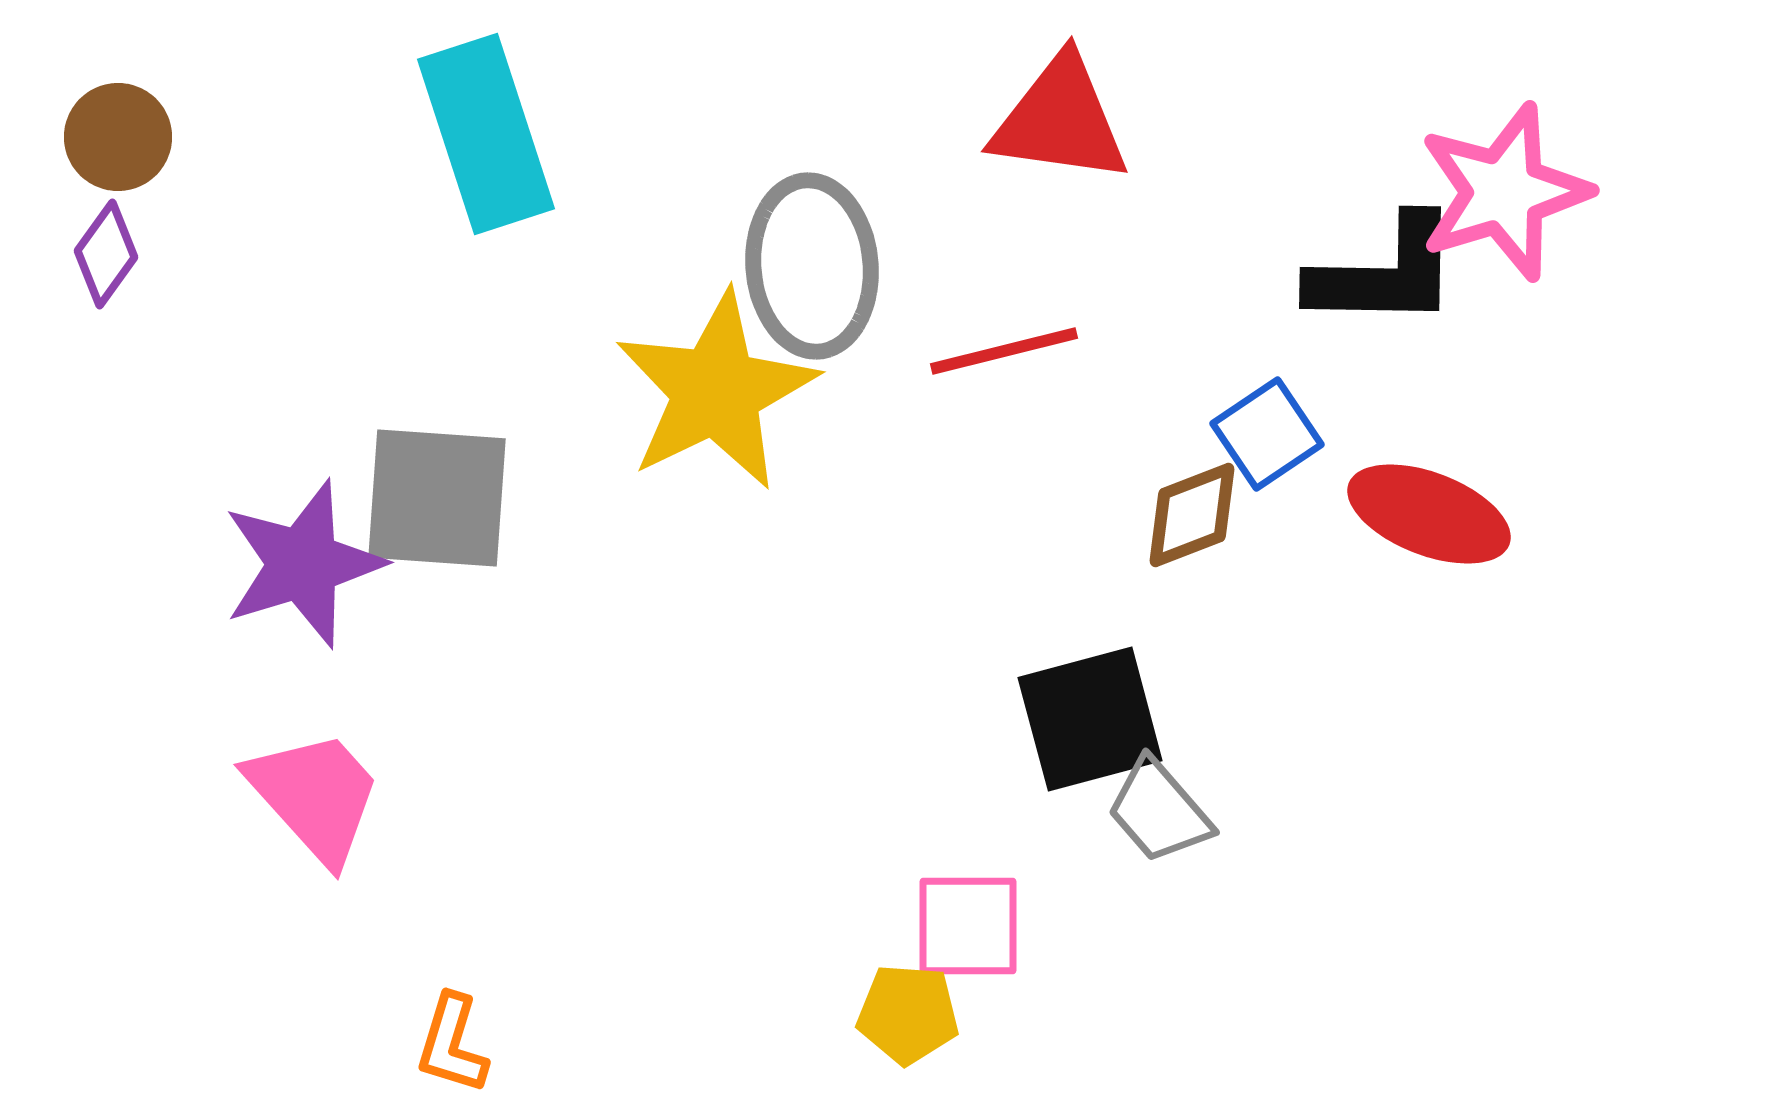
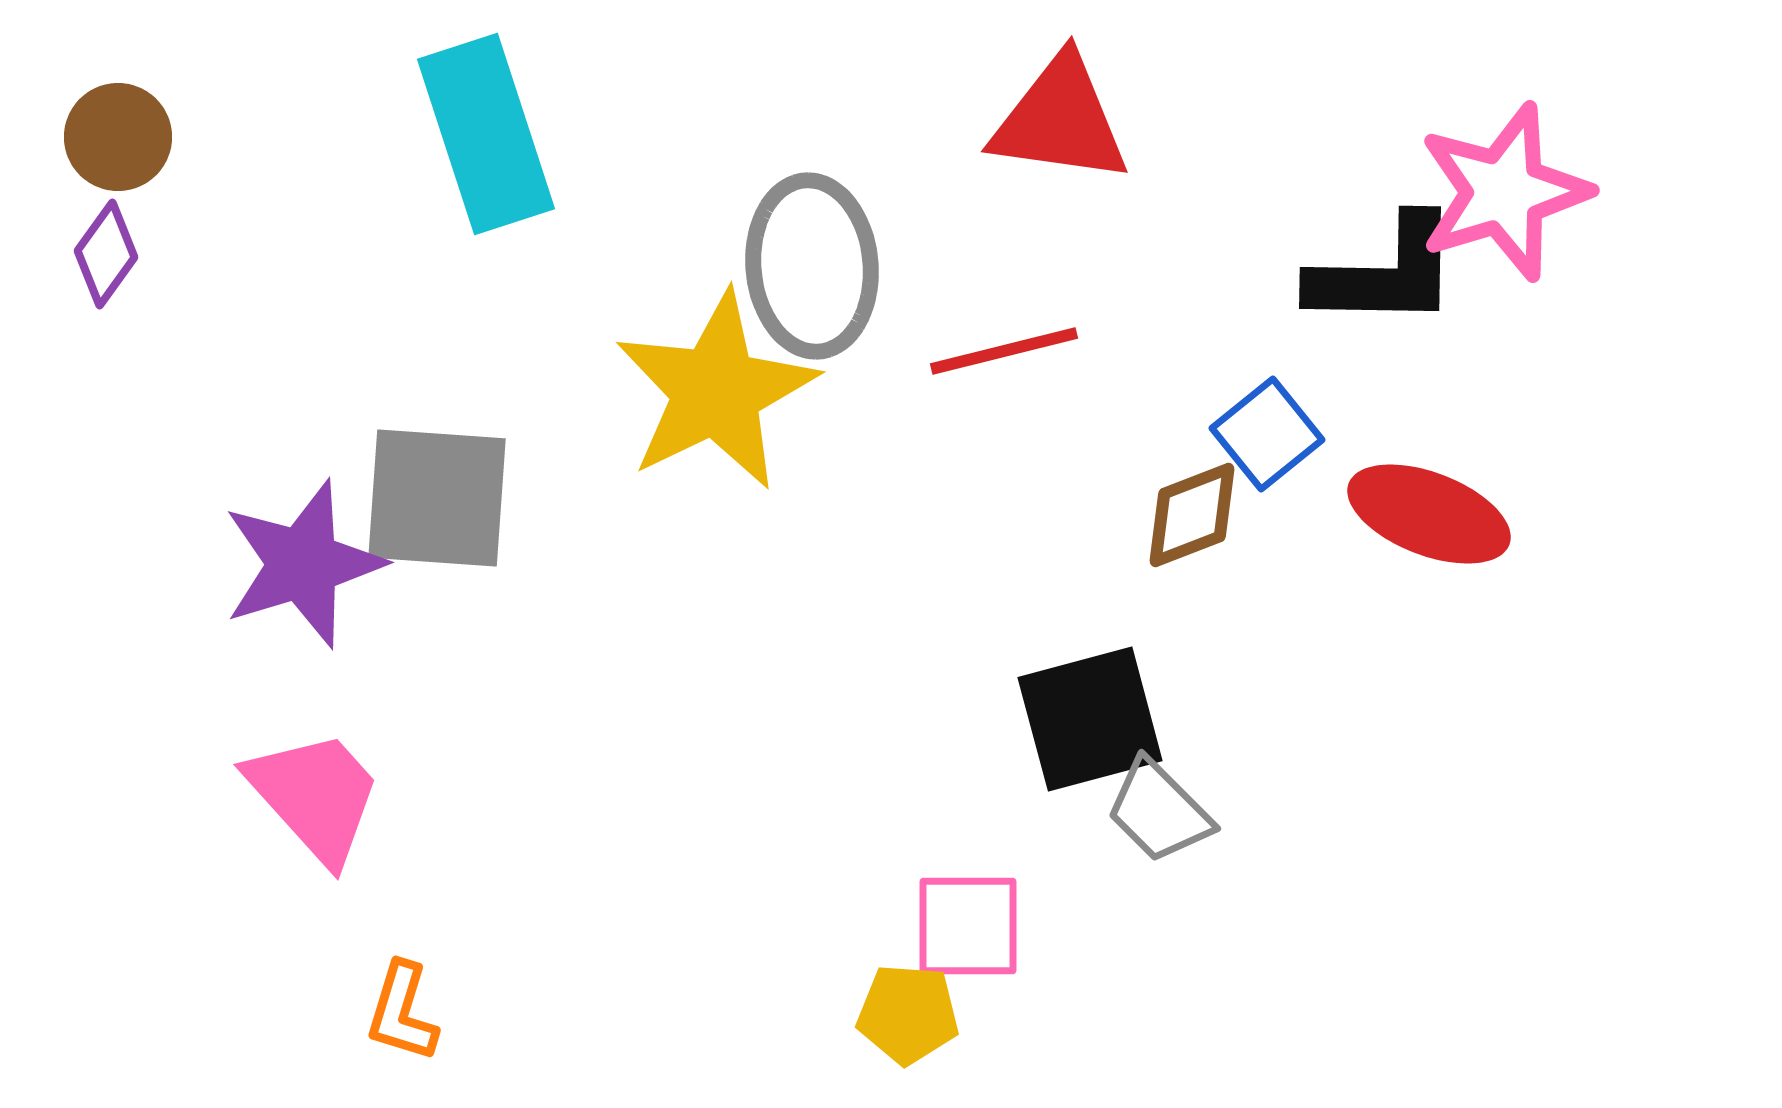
blue square: rotated 5 degrees counterclockwise
gray trapezoid: rotated 4 degrees counterclockwise
orange L-shape: moved 50 px left, 32 px up
